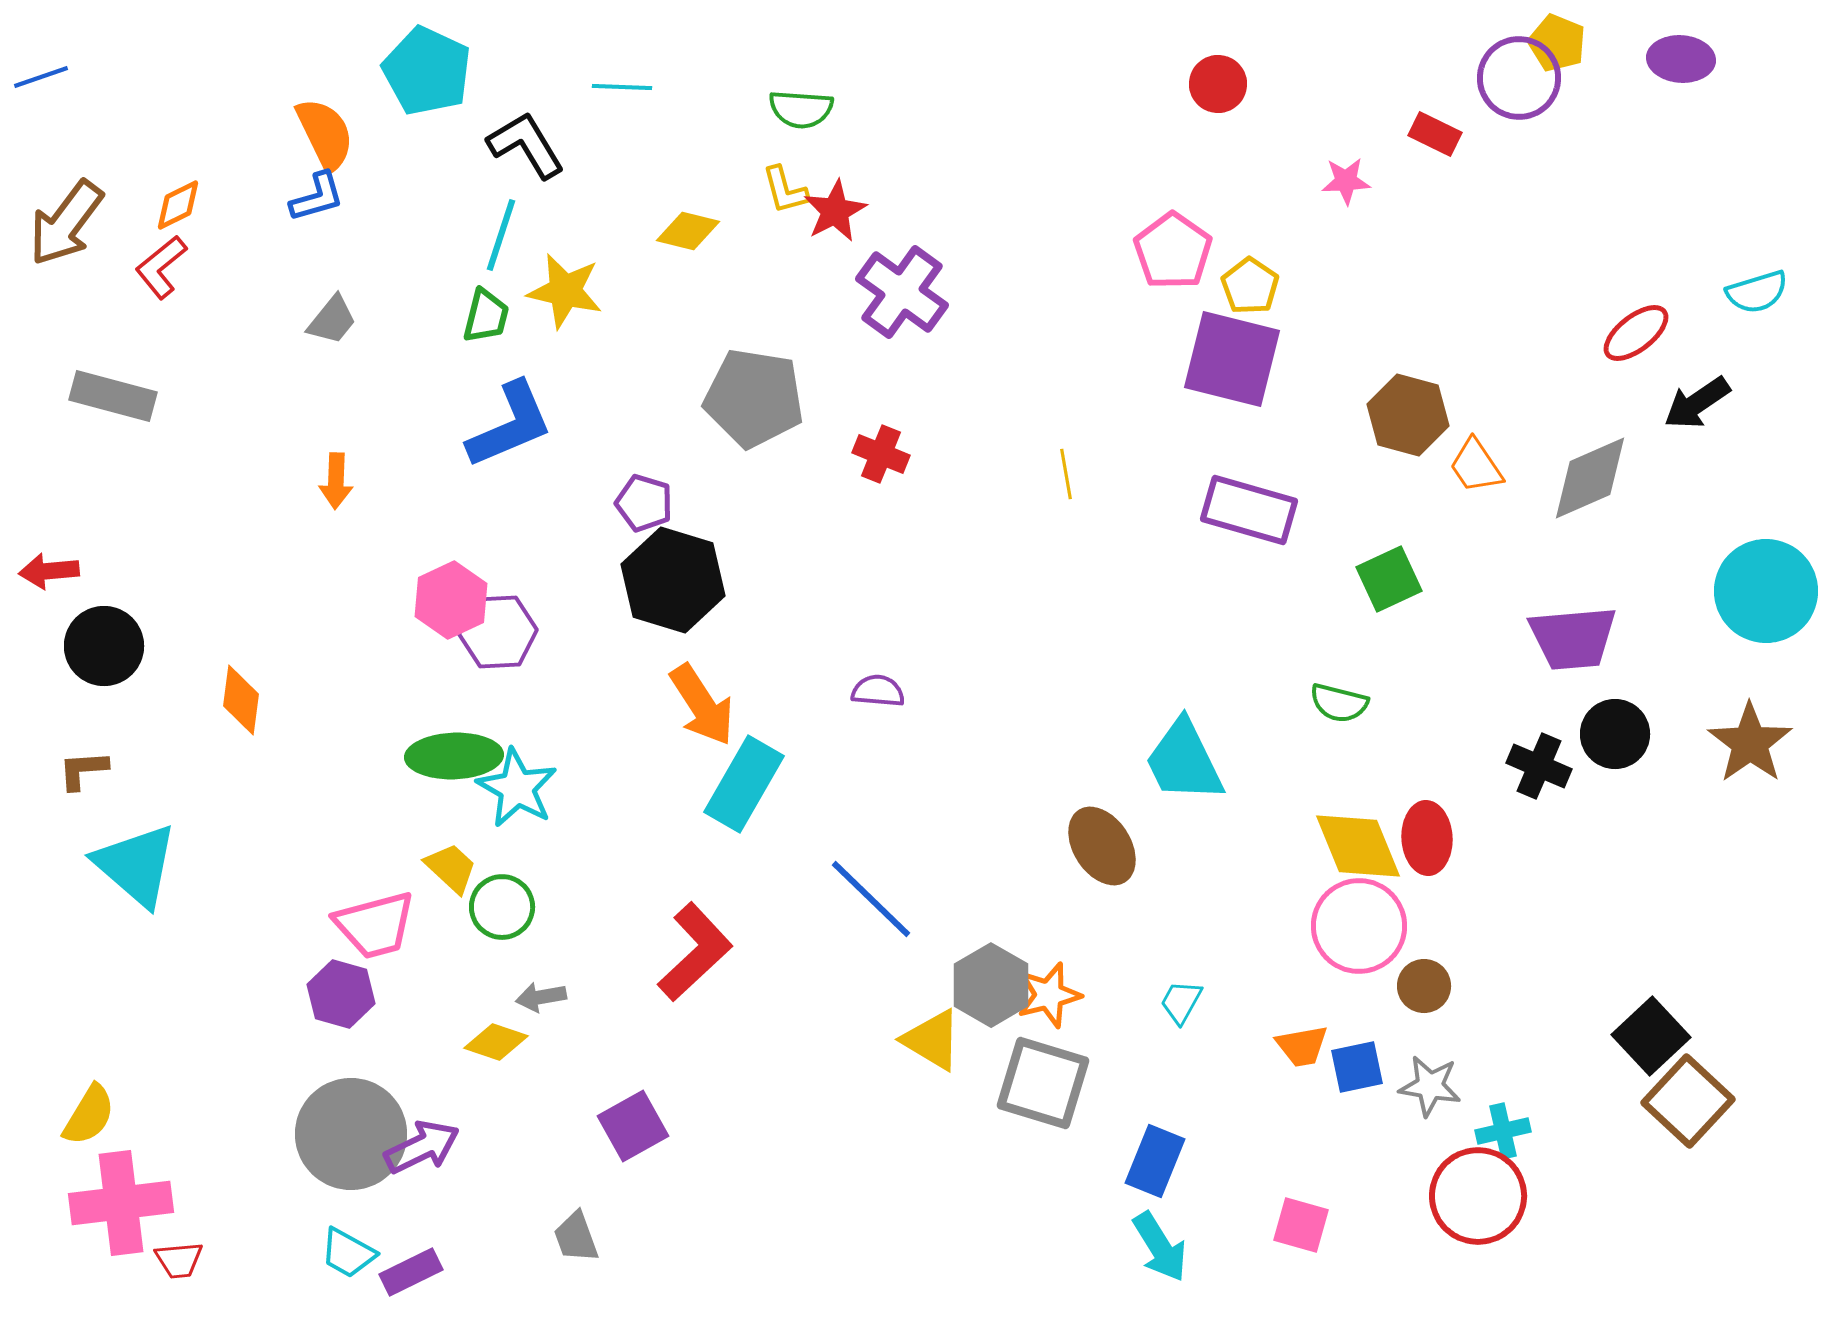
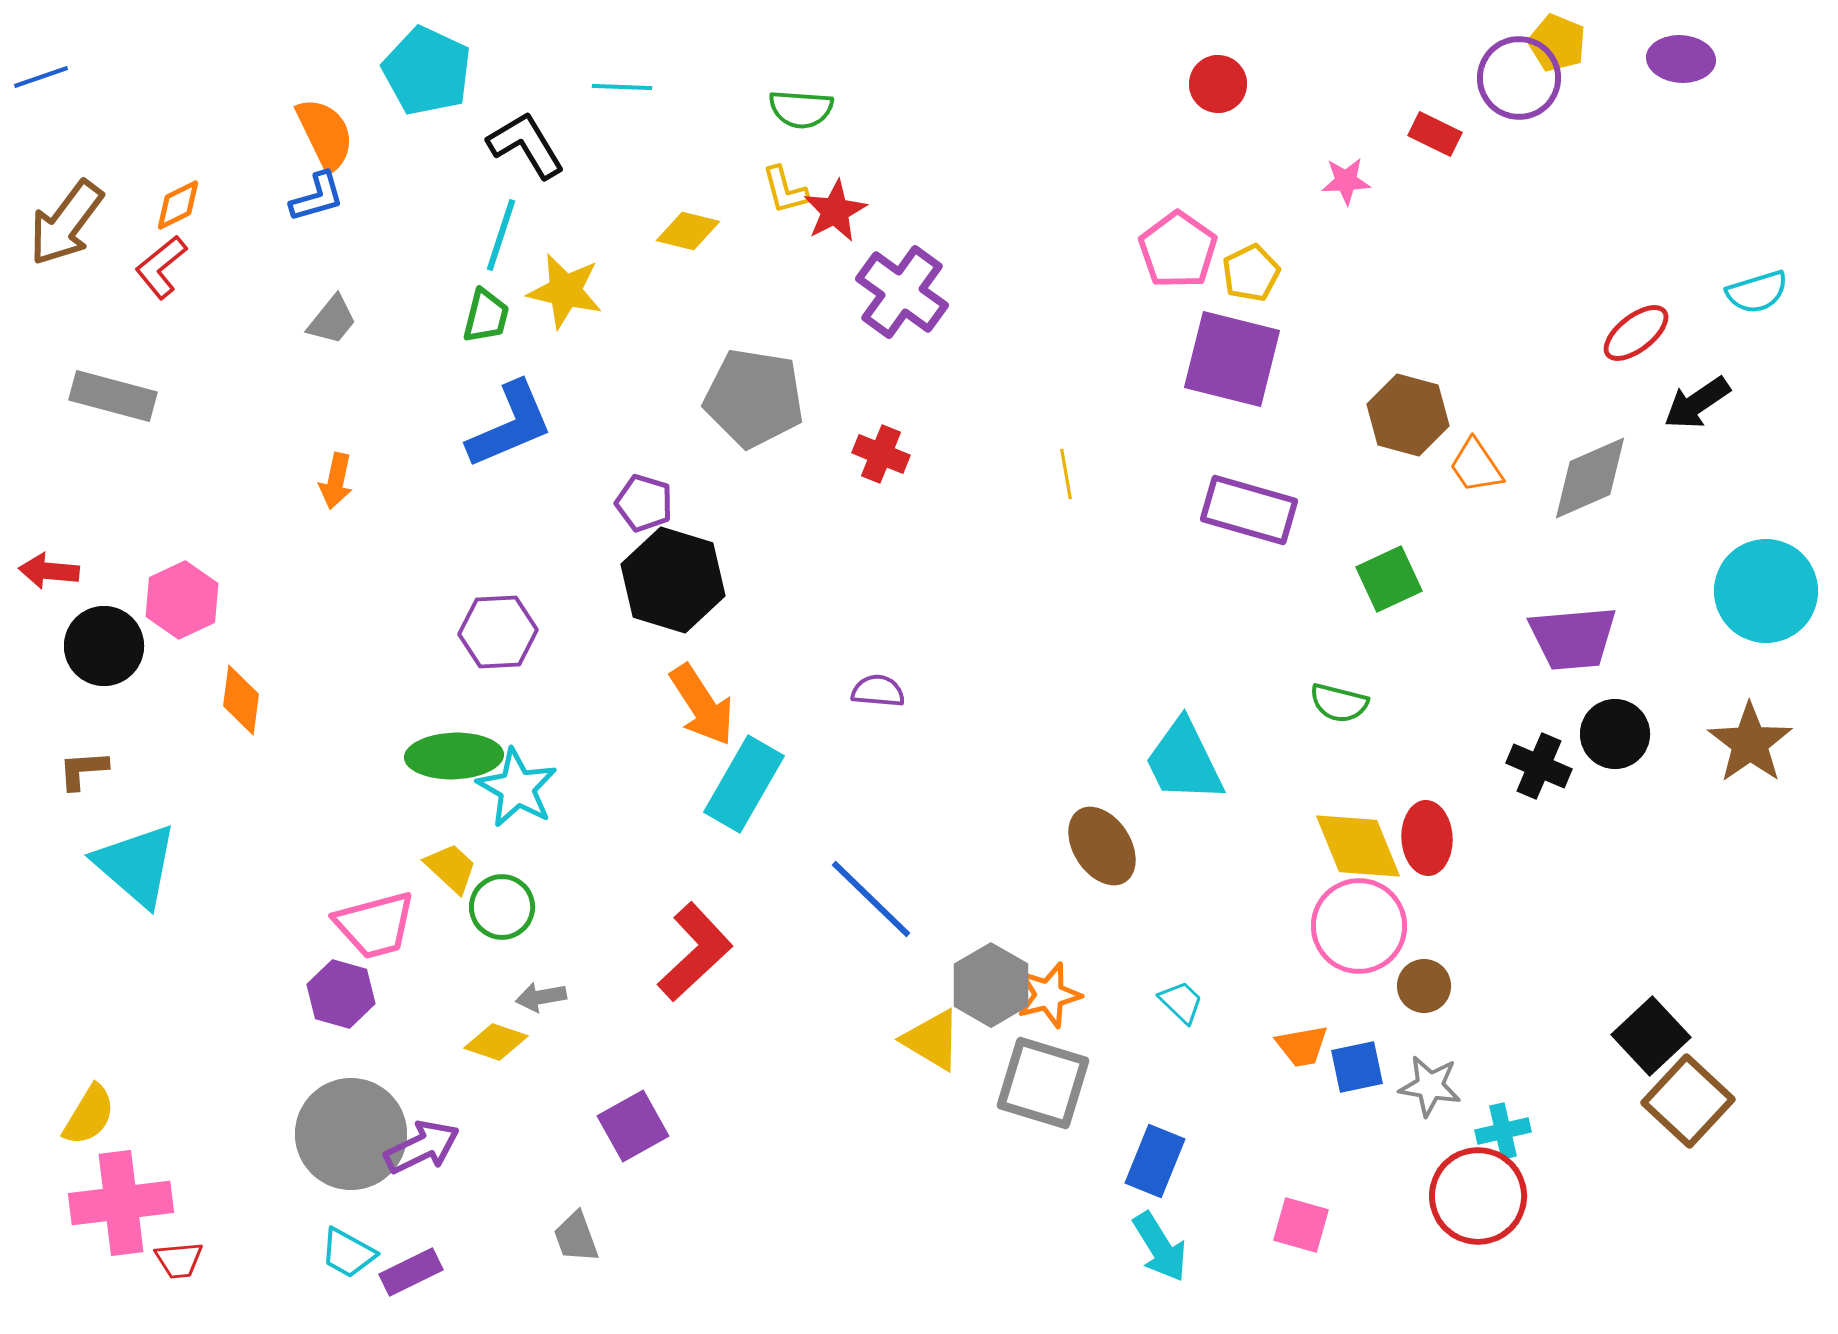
pink pentagon at (1173, 251): moved 5 px right, 1 px up
yellow pentagon at (1250, 286): moved 1 px right, 13 px up; rotated 12 degrees clockwise
orange arrow at (336, 481): rotated 10 degrees clockwise
red arrow at (49, 571): rotated 10 degrees clockwise
pink hexagon at (451, 600): moved 269 px left
cyan trapezoid at (1181, 1002): rotated 105 degrees clockwise
